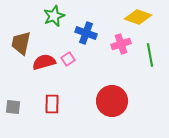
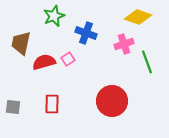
pink cross: moved 3 px right
green line: moved 3 px left, 7 px down; rotated 10 degrees counterclockwise
